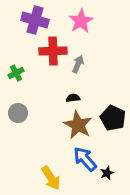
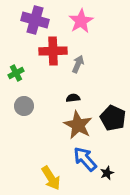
gray circle: moved 6 px right, 7 px up
